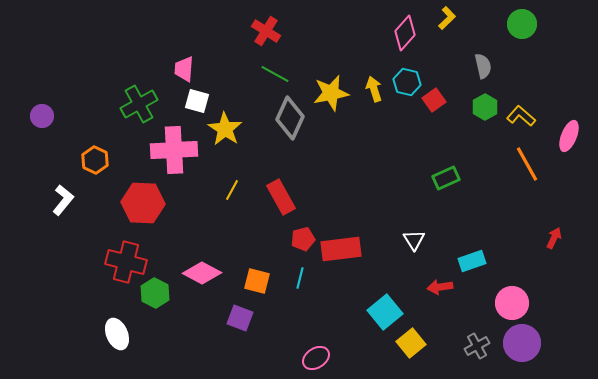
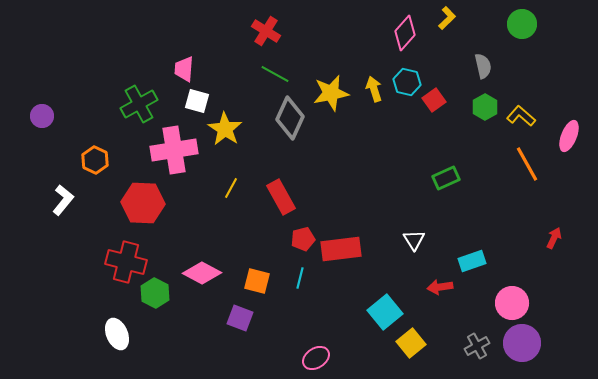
pink cross at (174, 150): rotated 6 degrees counterclockwise
yellow line at (232, 190): moved 1 px left, 2 px up
